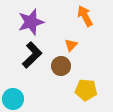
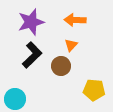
orange arrow: moved 10 px left, 4 px down; rotated 60 degrees counterclockwise
yellow pentagon: moved 8 px right
cyan circle: moved 2 px right
